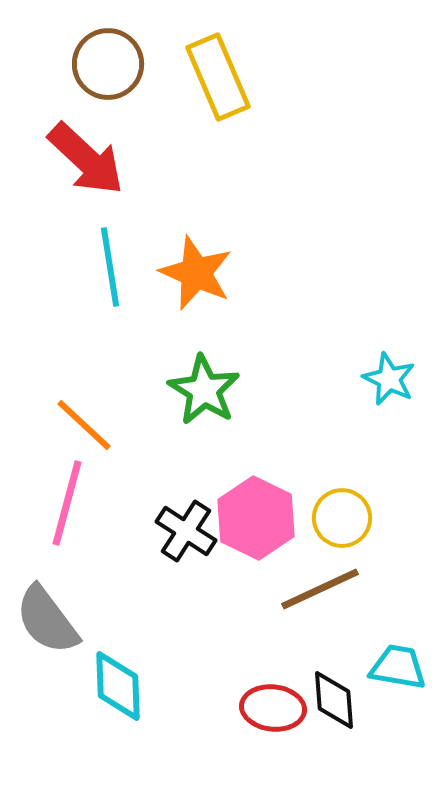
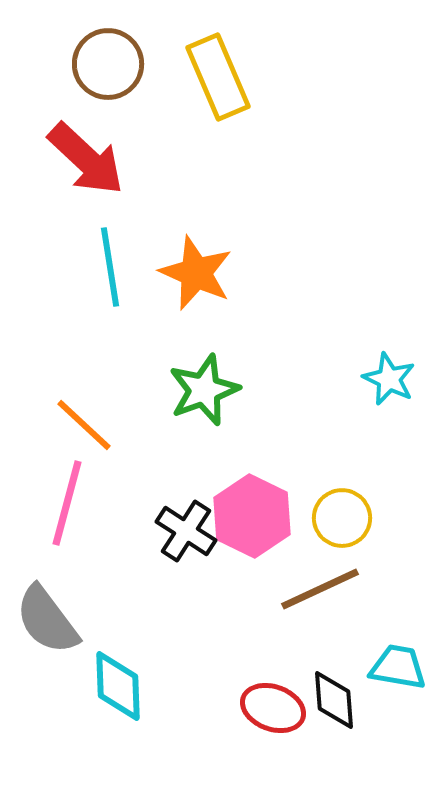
green star: rotated 20 degrees clockwise
pink hexagon: moved 4 px left, 2 px up
red ellipse: rotated 14 degrees clockwise
